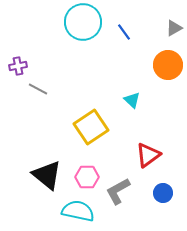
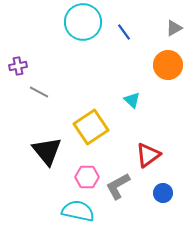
gray line: moved 1 px right, 3 px down
black triangle: moved 24 px up; rotated 12 degrees clockwise
gray L-shape: moved 5 px up
